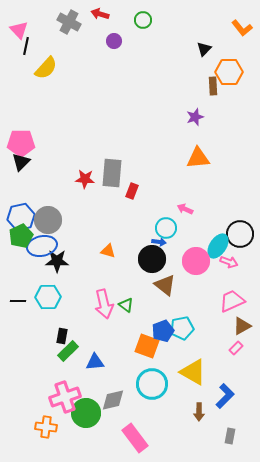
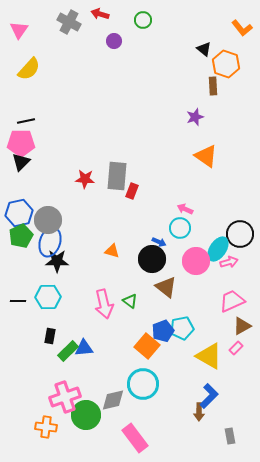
pink triangle at (19, 30): rotated 18 degrees clockwise
black line at (26, 46): moved 75 px down; rotated 66 degrees clockwise
black triangle at (204, 49): rotated 35 degrees counterclockwise
yellow semicircle at (46, 68): moved 17 px left, 1 px down
orange hexagon at (229, 72): moved 3 px left, 8 px up; rotated 20 degrees clockwise
orange triangle at (198, 158): moved 8 px right, 2 px up; rotated 40 degrees clockwise
gray rectangle at (112, 173): moved 5 px right, 3 px down
blue hexagon at (21, 217): moved 2 px left, 4 px up
cyan circle at (166, 228): moved 14 px right
blue arrow at (159, 242): rotated 16 degrees clockwise
blue ellipse at (42, 246): moved 8 px right, 4 px up; rotated 60 degrees counterclockwise
cyan ellipse at (218, 246): moved 3 px down
orange triangle at (108, 251): moved 4 px right
pink arrow at (229, 262): rotated 36 degrees counterclockwise
brown triangle at (165, 285): moved 1 px right, 2 px down
green triangle at (126, 305): moved 4 px right, 4 px up
black rectangle at (62, 336): moved 12 px left
orange square at (147, 346): rotated 20 degrees clockwise
blue triangle at (95, 362): moved 11 px left, 14 px up
yellow triangle at (193, 372): moved 16 px right, 16 px up
cyan circle at (152, 384): moved 9 px left
blue L-shape at (225, 396): moved 16 px left
green circle at (86, 413): moved 2 px down
gray rectangle at (230, 436): rotated 21 degrees counterclockwise
